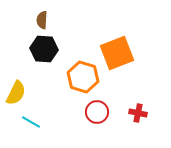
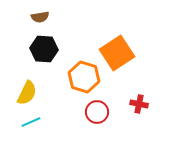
brown semicircle: moved 2 px left, 3 px up; rotated 102 degrees counterclockwise
orange square: rotated 12 degrees counterclockwise
orange hexagon: moved 1 px right
yellow semicircle: moved 11 px right
red cross: moved 1 px right, 9 px up
cyan line: rotated 54 degrees counterclockwise
